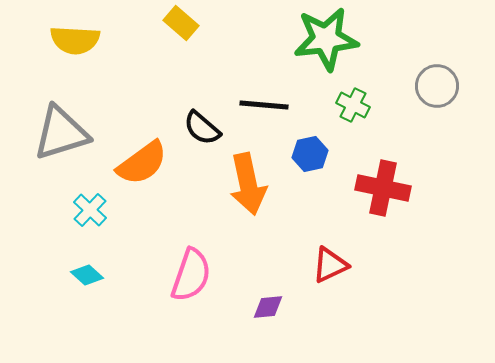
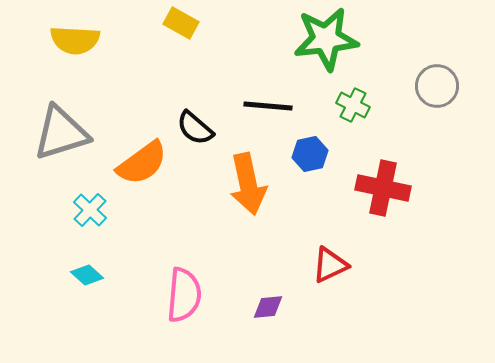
yellow rectangle: rotated 12 degrees counterclockwise
black line: moved 4 px right, 1 px down
black semicircle: moved 7 px left
pink semicircle: moved 7 px left, 20 px down; rotated 14 degrees counterclockwise
